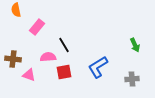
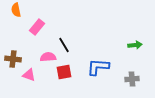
green arrow: rotated 72 degrees counterclockwise
blue L-shape: rotated 35 degrees clockwise
